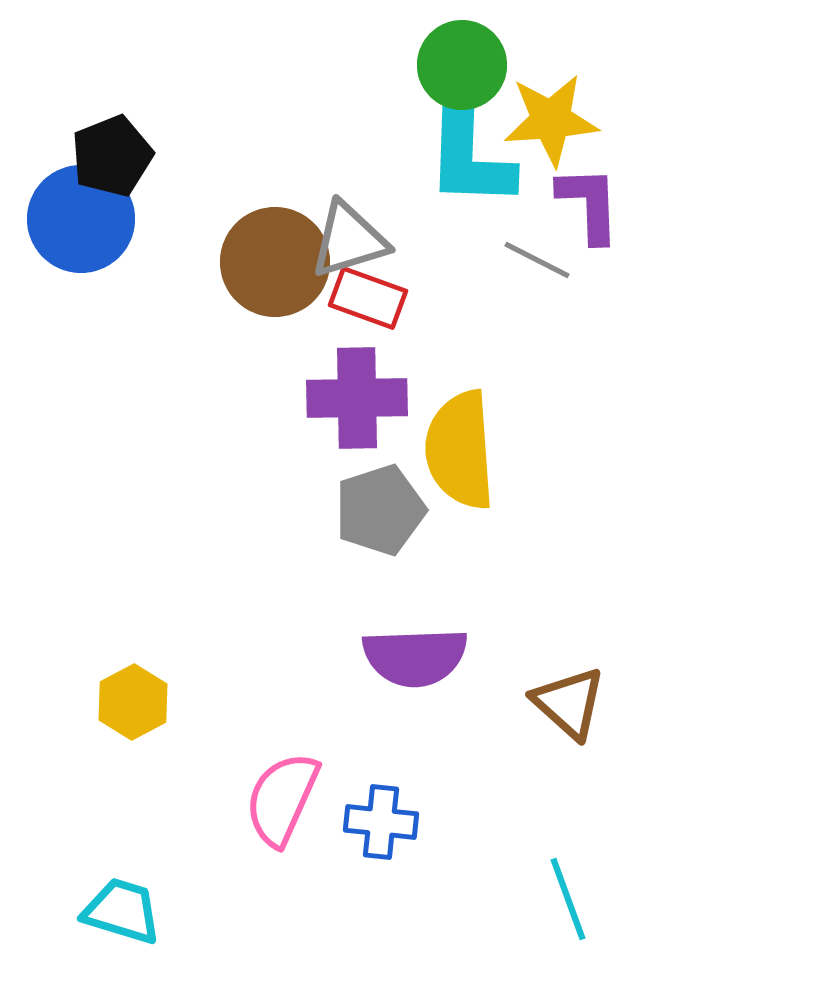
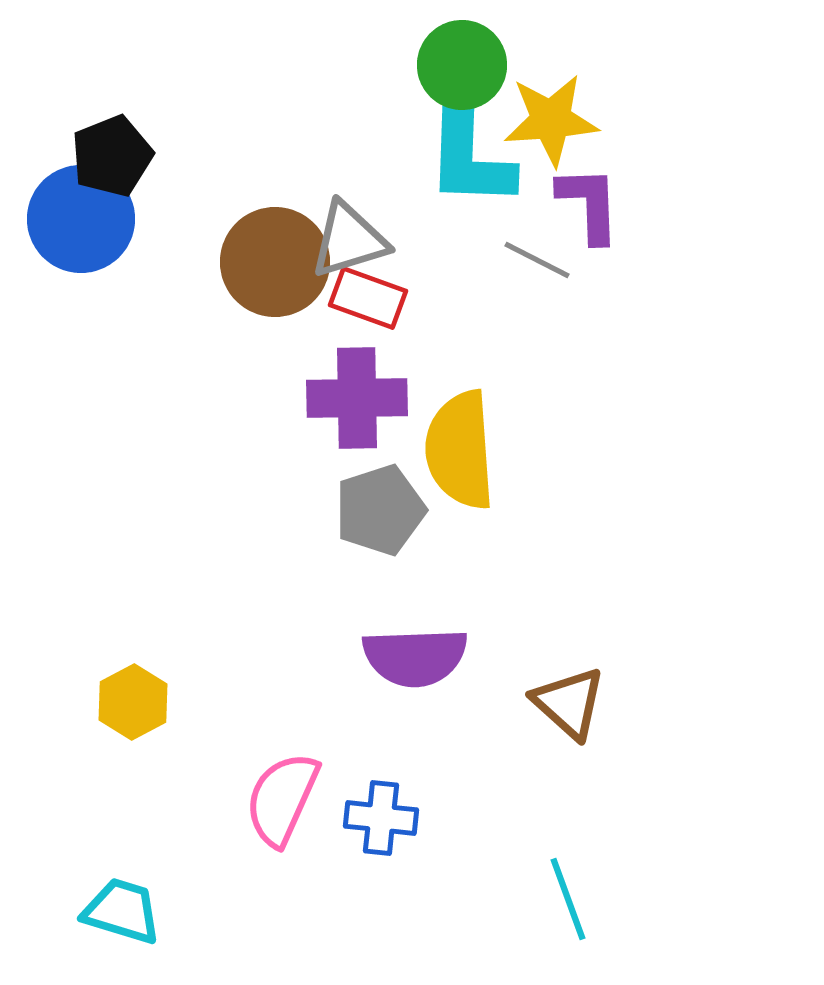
blue cross: moved 4 px up
